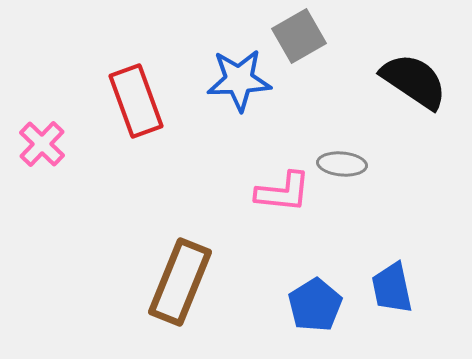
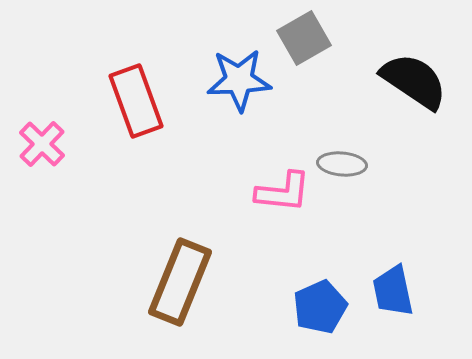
gray square: moved 5 px right, 2 px down
blue trapezoid: moved 1 px right, 3 px down
blue pentagon: moved 5 px right, 2 px down; rotated 8 degrees clockwise
